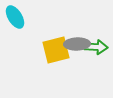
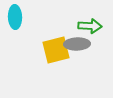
cyan ellipse: rotated 30 degrees clockwise
green arrow: moved 6 px left, 21 px up
